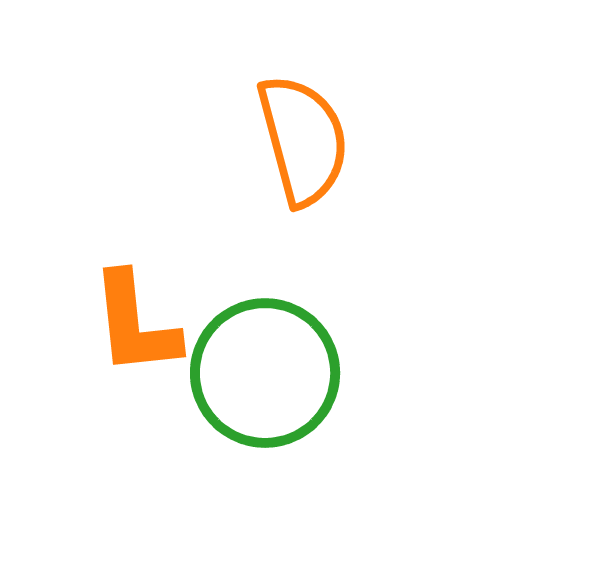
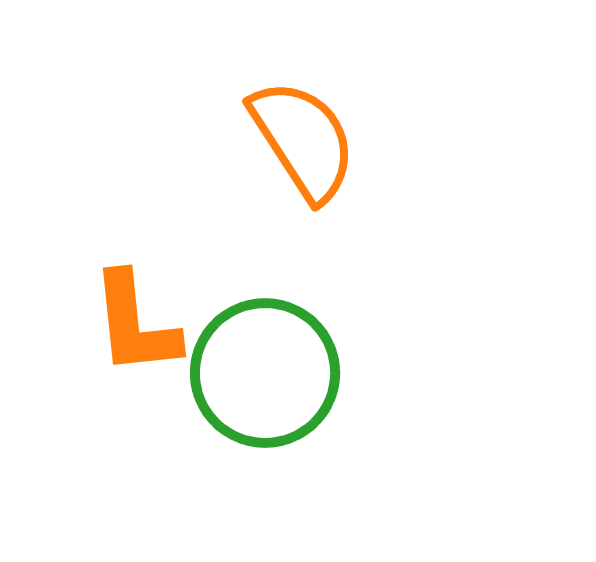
orange semicircle: rotated 18 degrees counterclockwise
